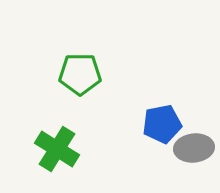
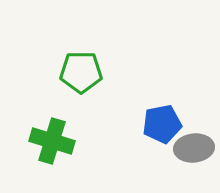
green pentagon: moved 1 px right, 2 px up
green cross: moved 5 px left, 8 px up; rotated 15 degrees counterclockwise
